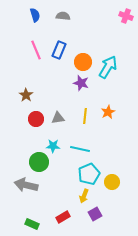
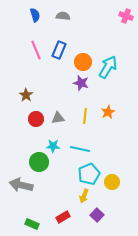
gray arrow: moved 5 px left
purple square: moved 2 px right, 1 px down; rotated 16 degrees counterclockwise
